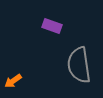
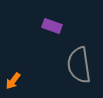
orange arrow: rotated 18 degrees counterclockwise
